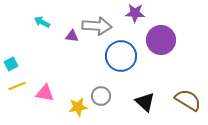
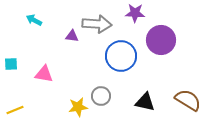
cyan arrow: moved 8 px left, 2 px up
gray arrow: moved 2 px up
cyan square: rotated 24 degrees clockwise
yellow line: moved 2 px left, 24 px down
pink triangle: moved 1 px left, 19 px up
black triangle: rotated 30 degrees counterclockwise
